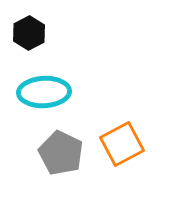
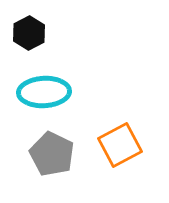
orange square: moved 2 px left, 1 px down
gray pentagon: moved 9 px left, 1 px down
